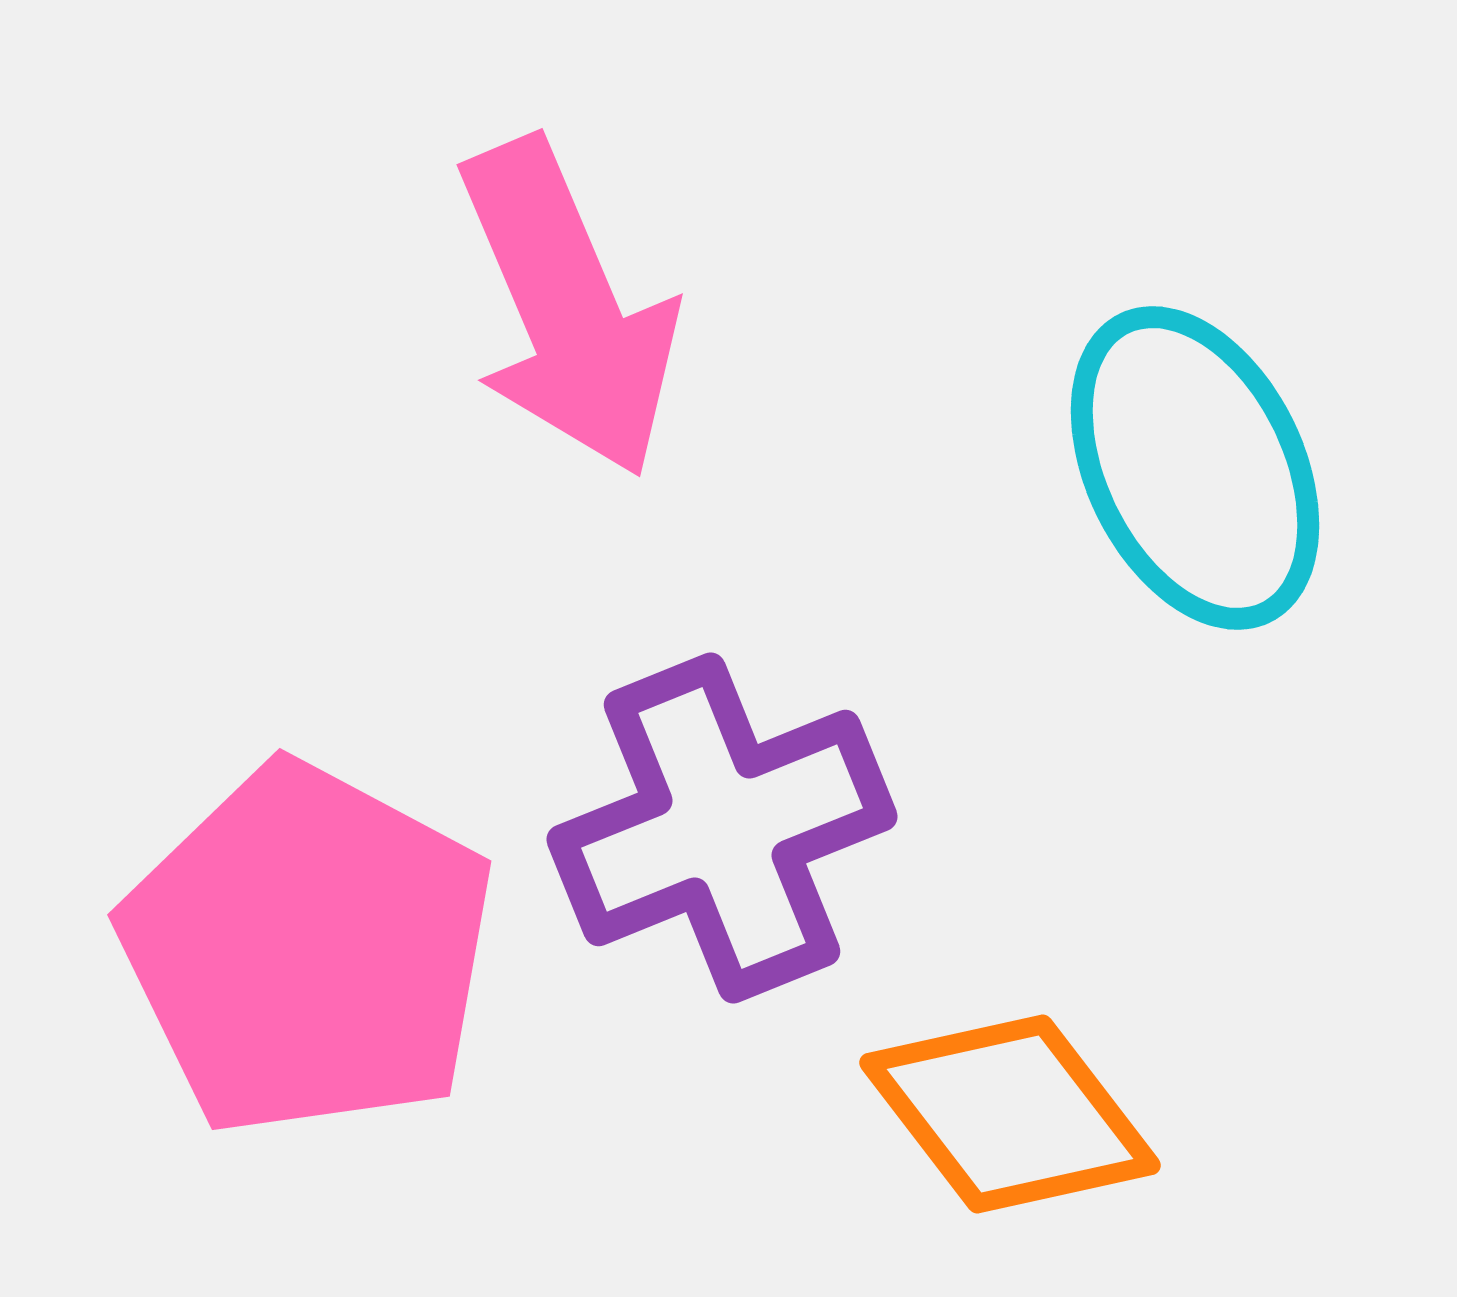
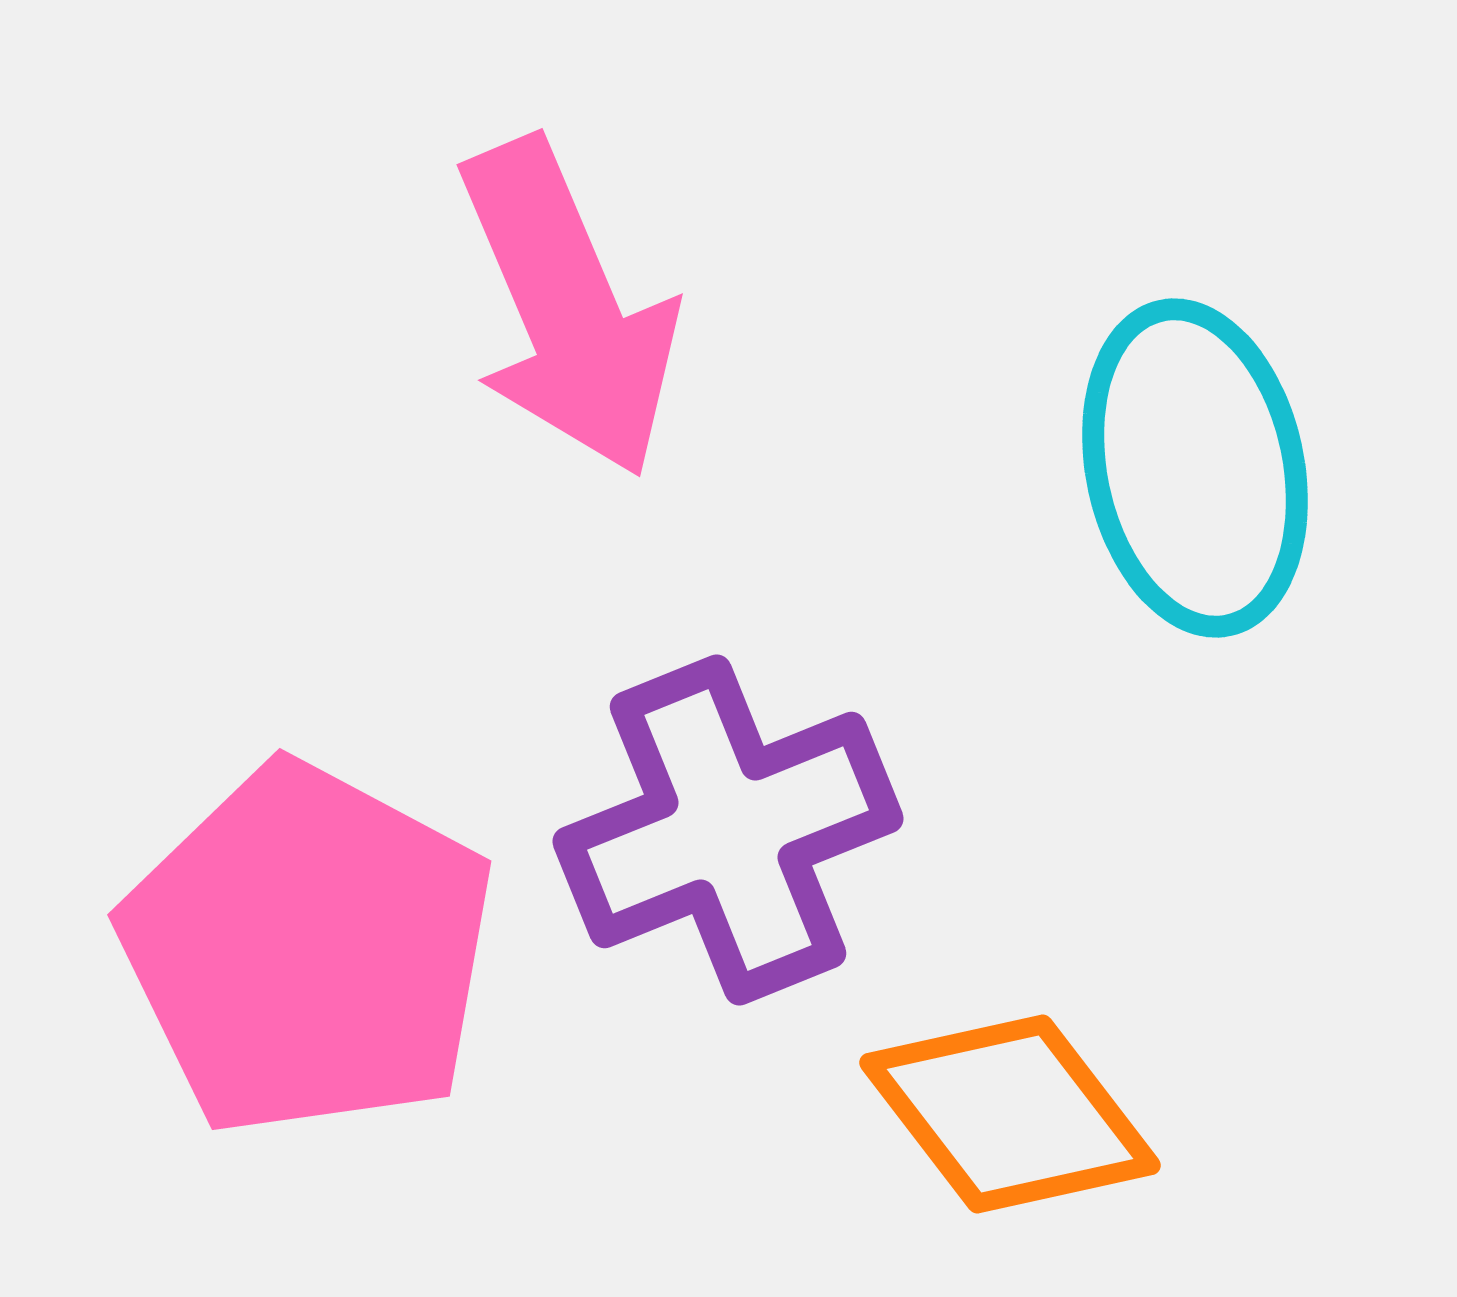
cyan ellipse: rotated 14 degrees clockwise
purple cross: moved 6 px right, 2 px down
